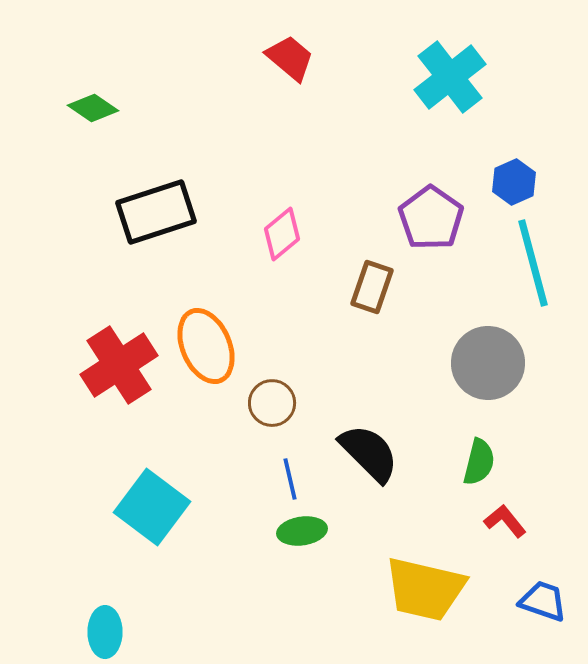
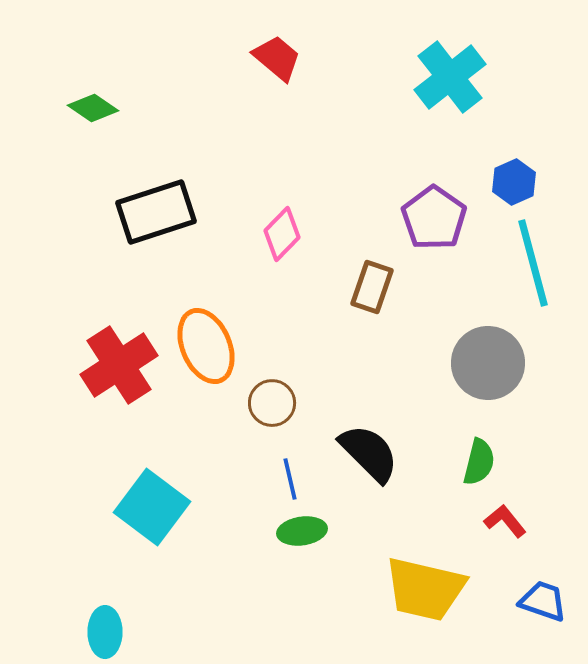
red trapezoid: moved 13 px left
purple pentagon: moved 3 px right
pink diamond: rotated 6 degrees counterclockwise
